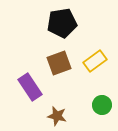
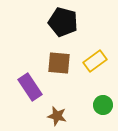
black pentagon: moved 1 px right, 1 px up; rotated 24 degrees clockwise
brown square: rotated 25 degrees clockwise
green circle: moved 1 px right
